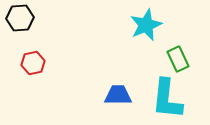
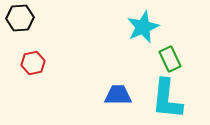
cyan star: moved 3 px left, 2 px down
green rectangle: moved 8 px left
